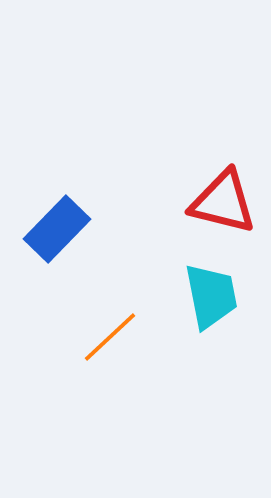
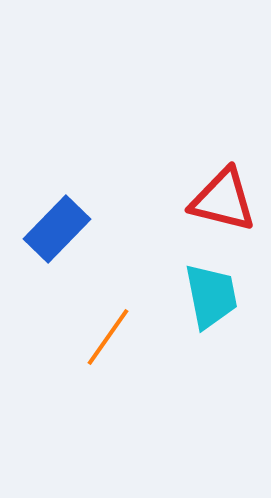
red triangle: moved 2 px up
orange line: moved 2 px left; rotated 12 degrees counterclockwise
